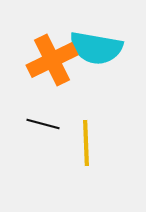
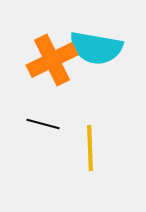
yellow line: moved 4 px right, 5 px down
